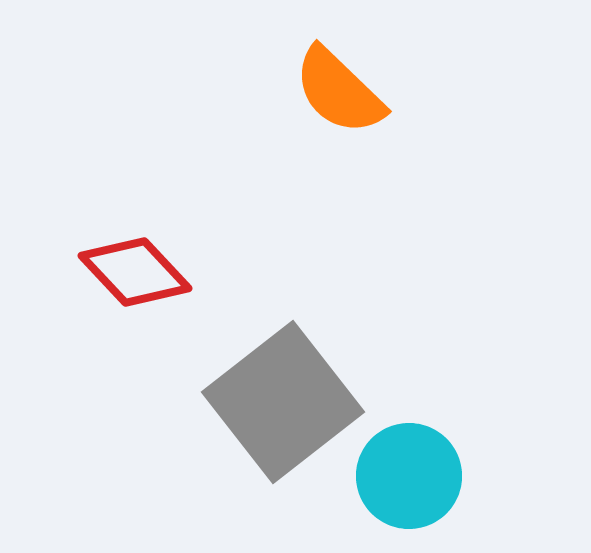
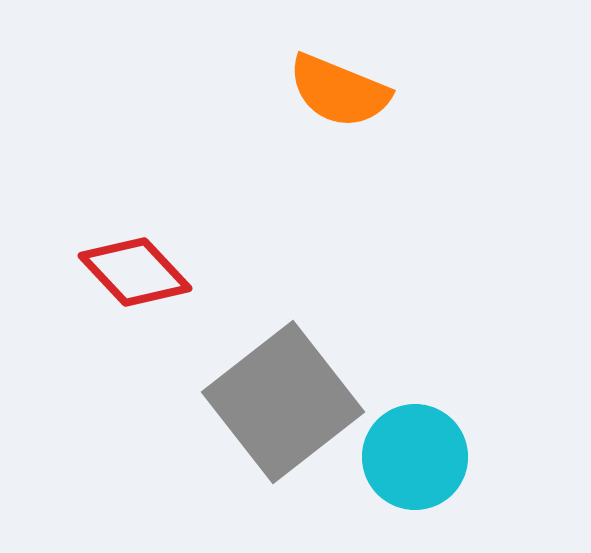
orange semicircle: rotated 22 degrees counterclockwise
cyan circle: moved 6 px right, 19 px up
